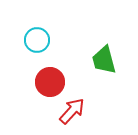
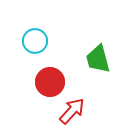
cyan circle: moved 2 px left, 1 px down
green trapezoid: moved 6 px left, 1 px up
